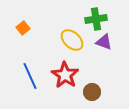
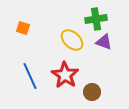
orange square: rotated 32 degrees counterclockwise
